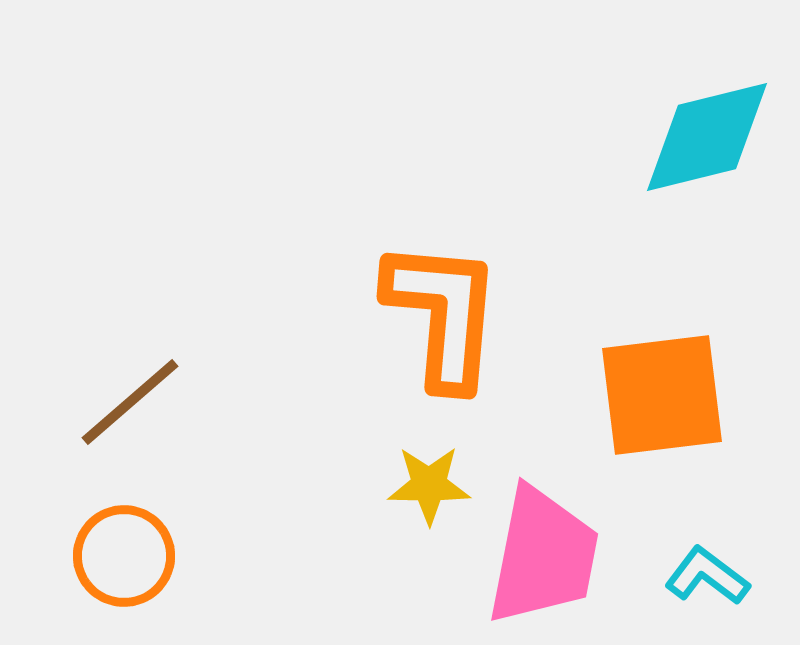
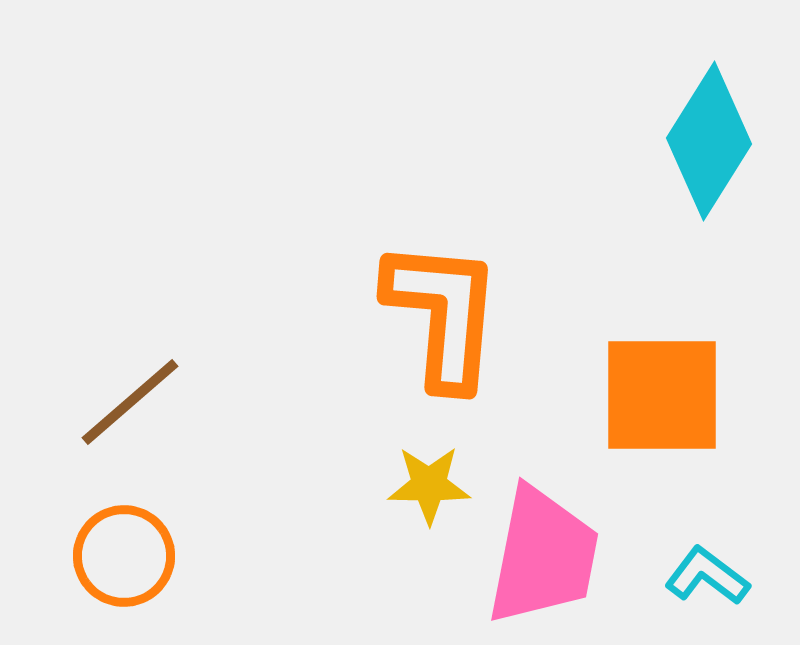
cyan diamond: moved 2 px right, 4 px down; rotated 44 degrees counterclockwise
orange square: rotated 7 degrees clockwise
